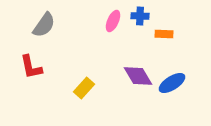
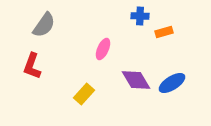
pink ellipse: moved 10 px left, 28 px down
orange rectangle: moved 2 px up; rotated 18 degrees counterclockwise
red L-shape: moved 1 px right, 1 px up; rotated 32 degrees clockwise
purple diamond: moved 2 px left, 4 px down
yellow rectangle: moved 6 px down
